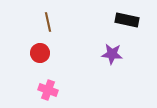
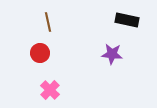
pink cross: moved 2 px right; rotated 24 degrees clockwise
